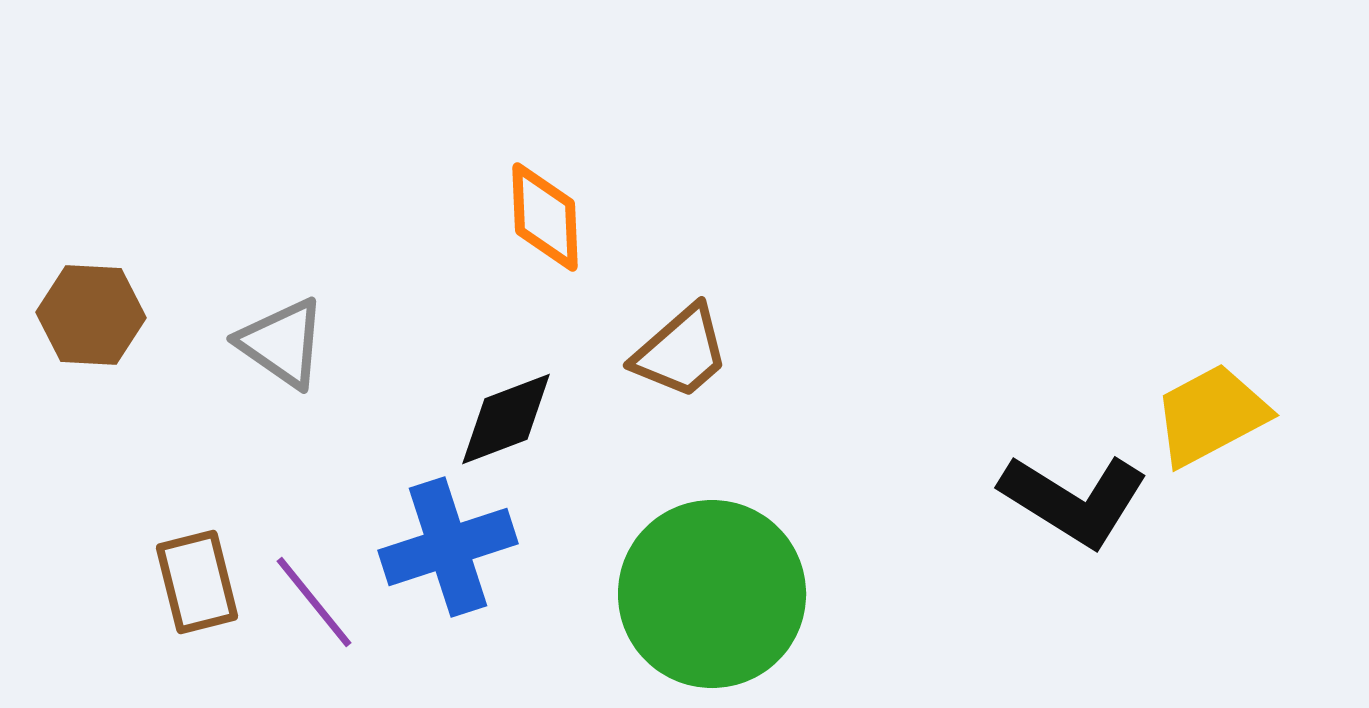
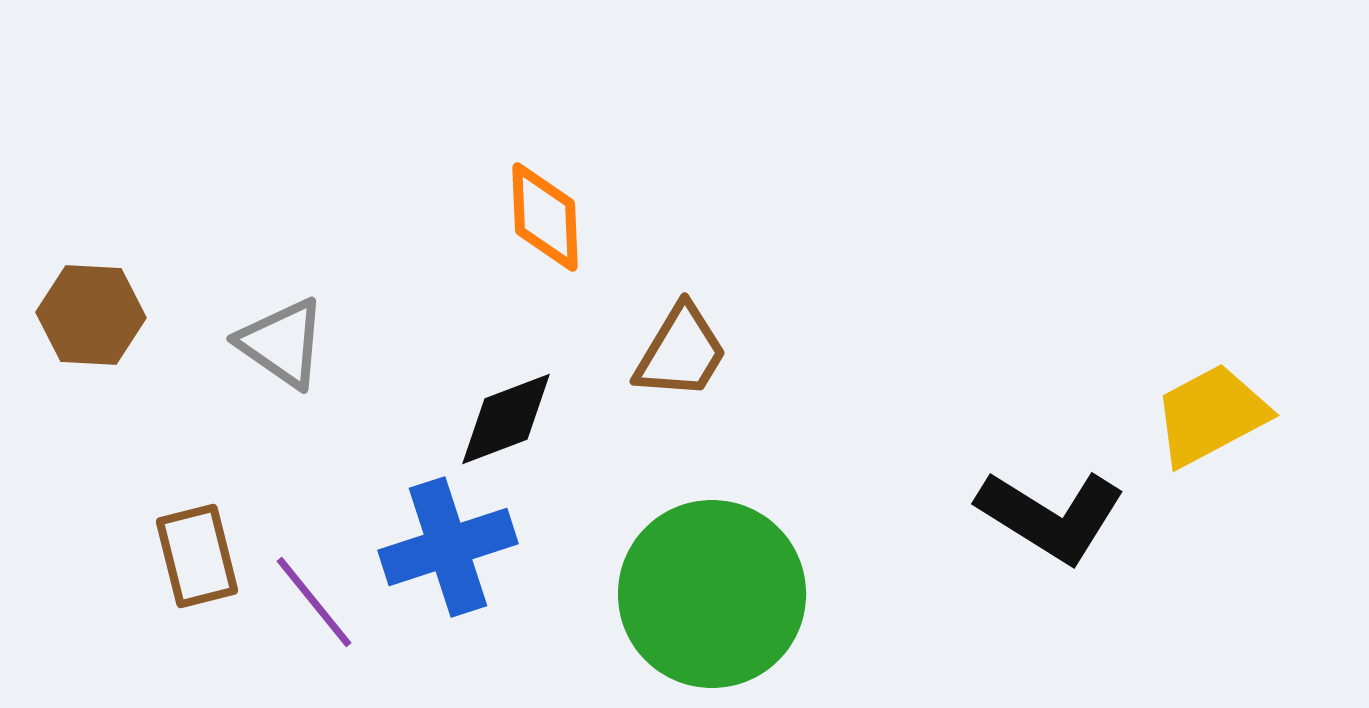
brown trapezoid: rotated 18 degrees counterclockwise
black L-shape: moved 23 px left, 16 px down
brown rectangle: moved 26 px up
